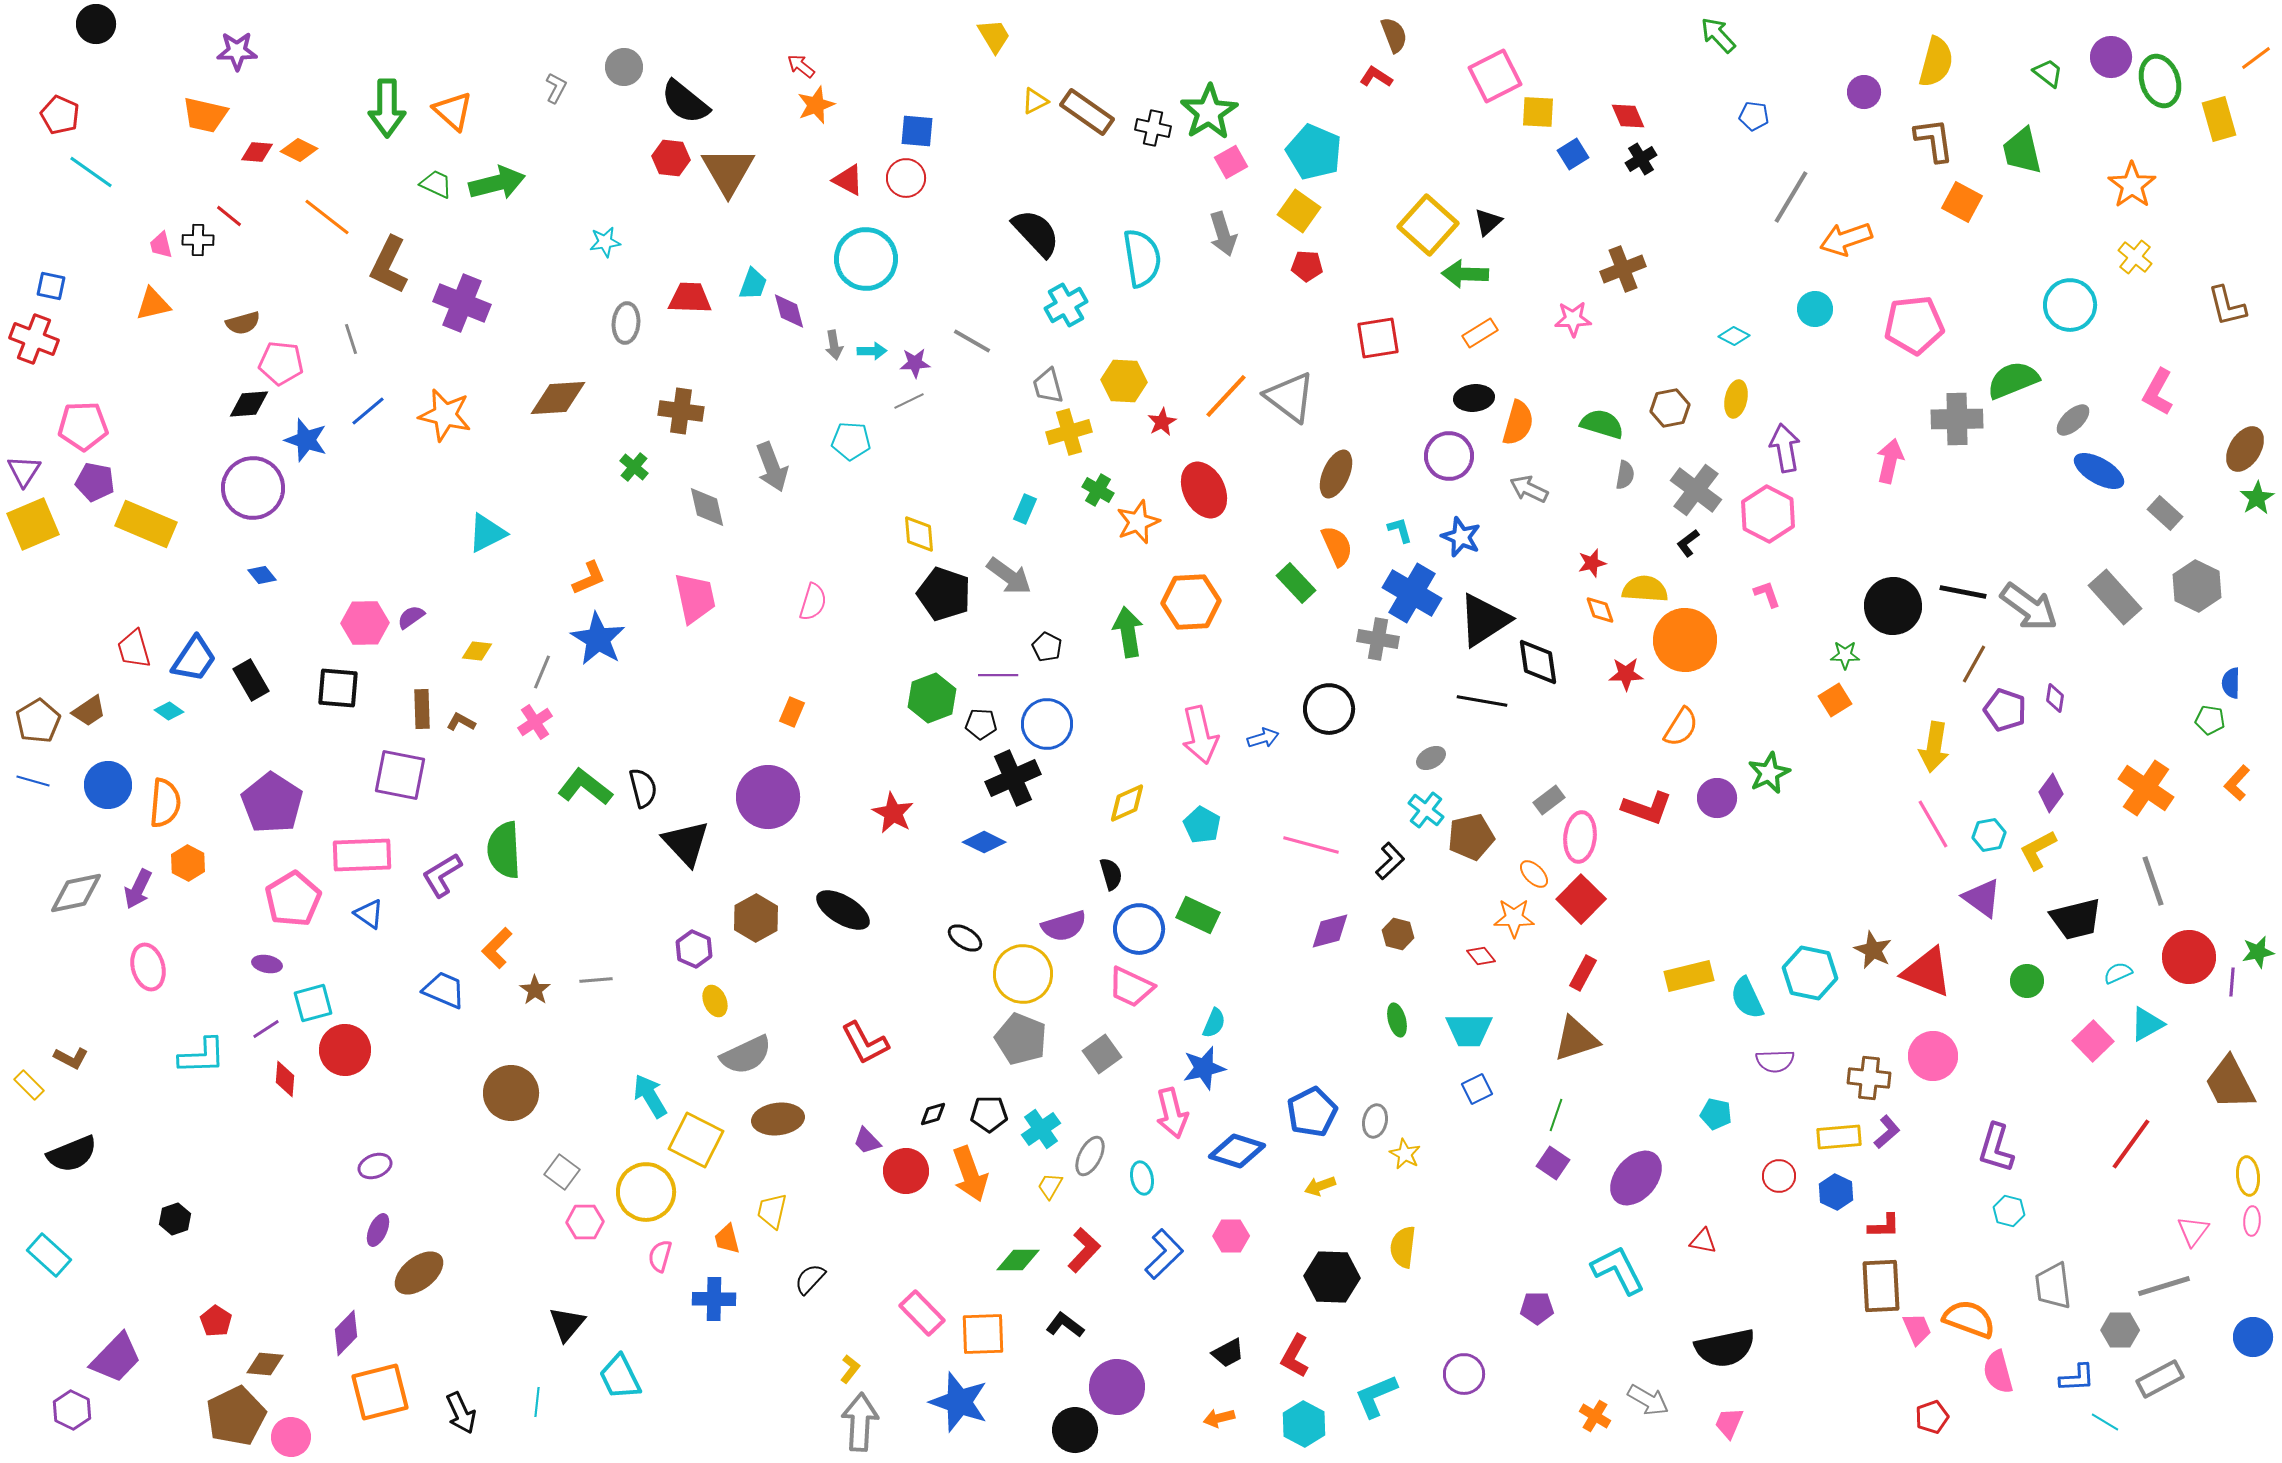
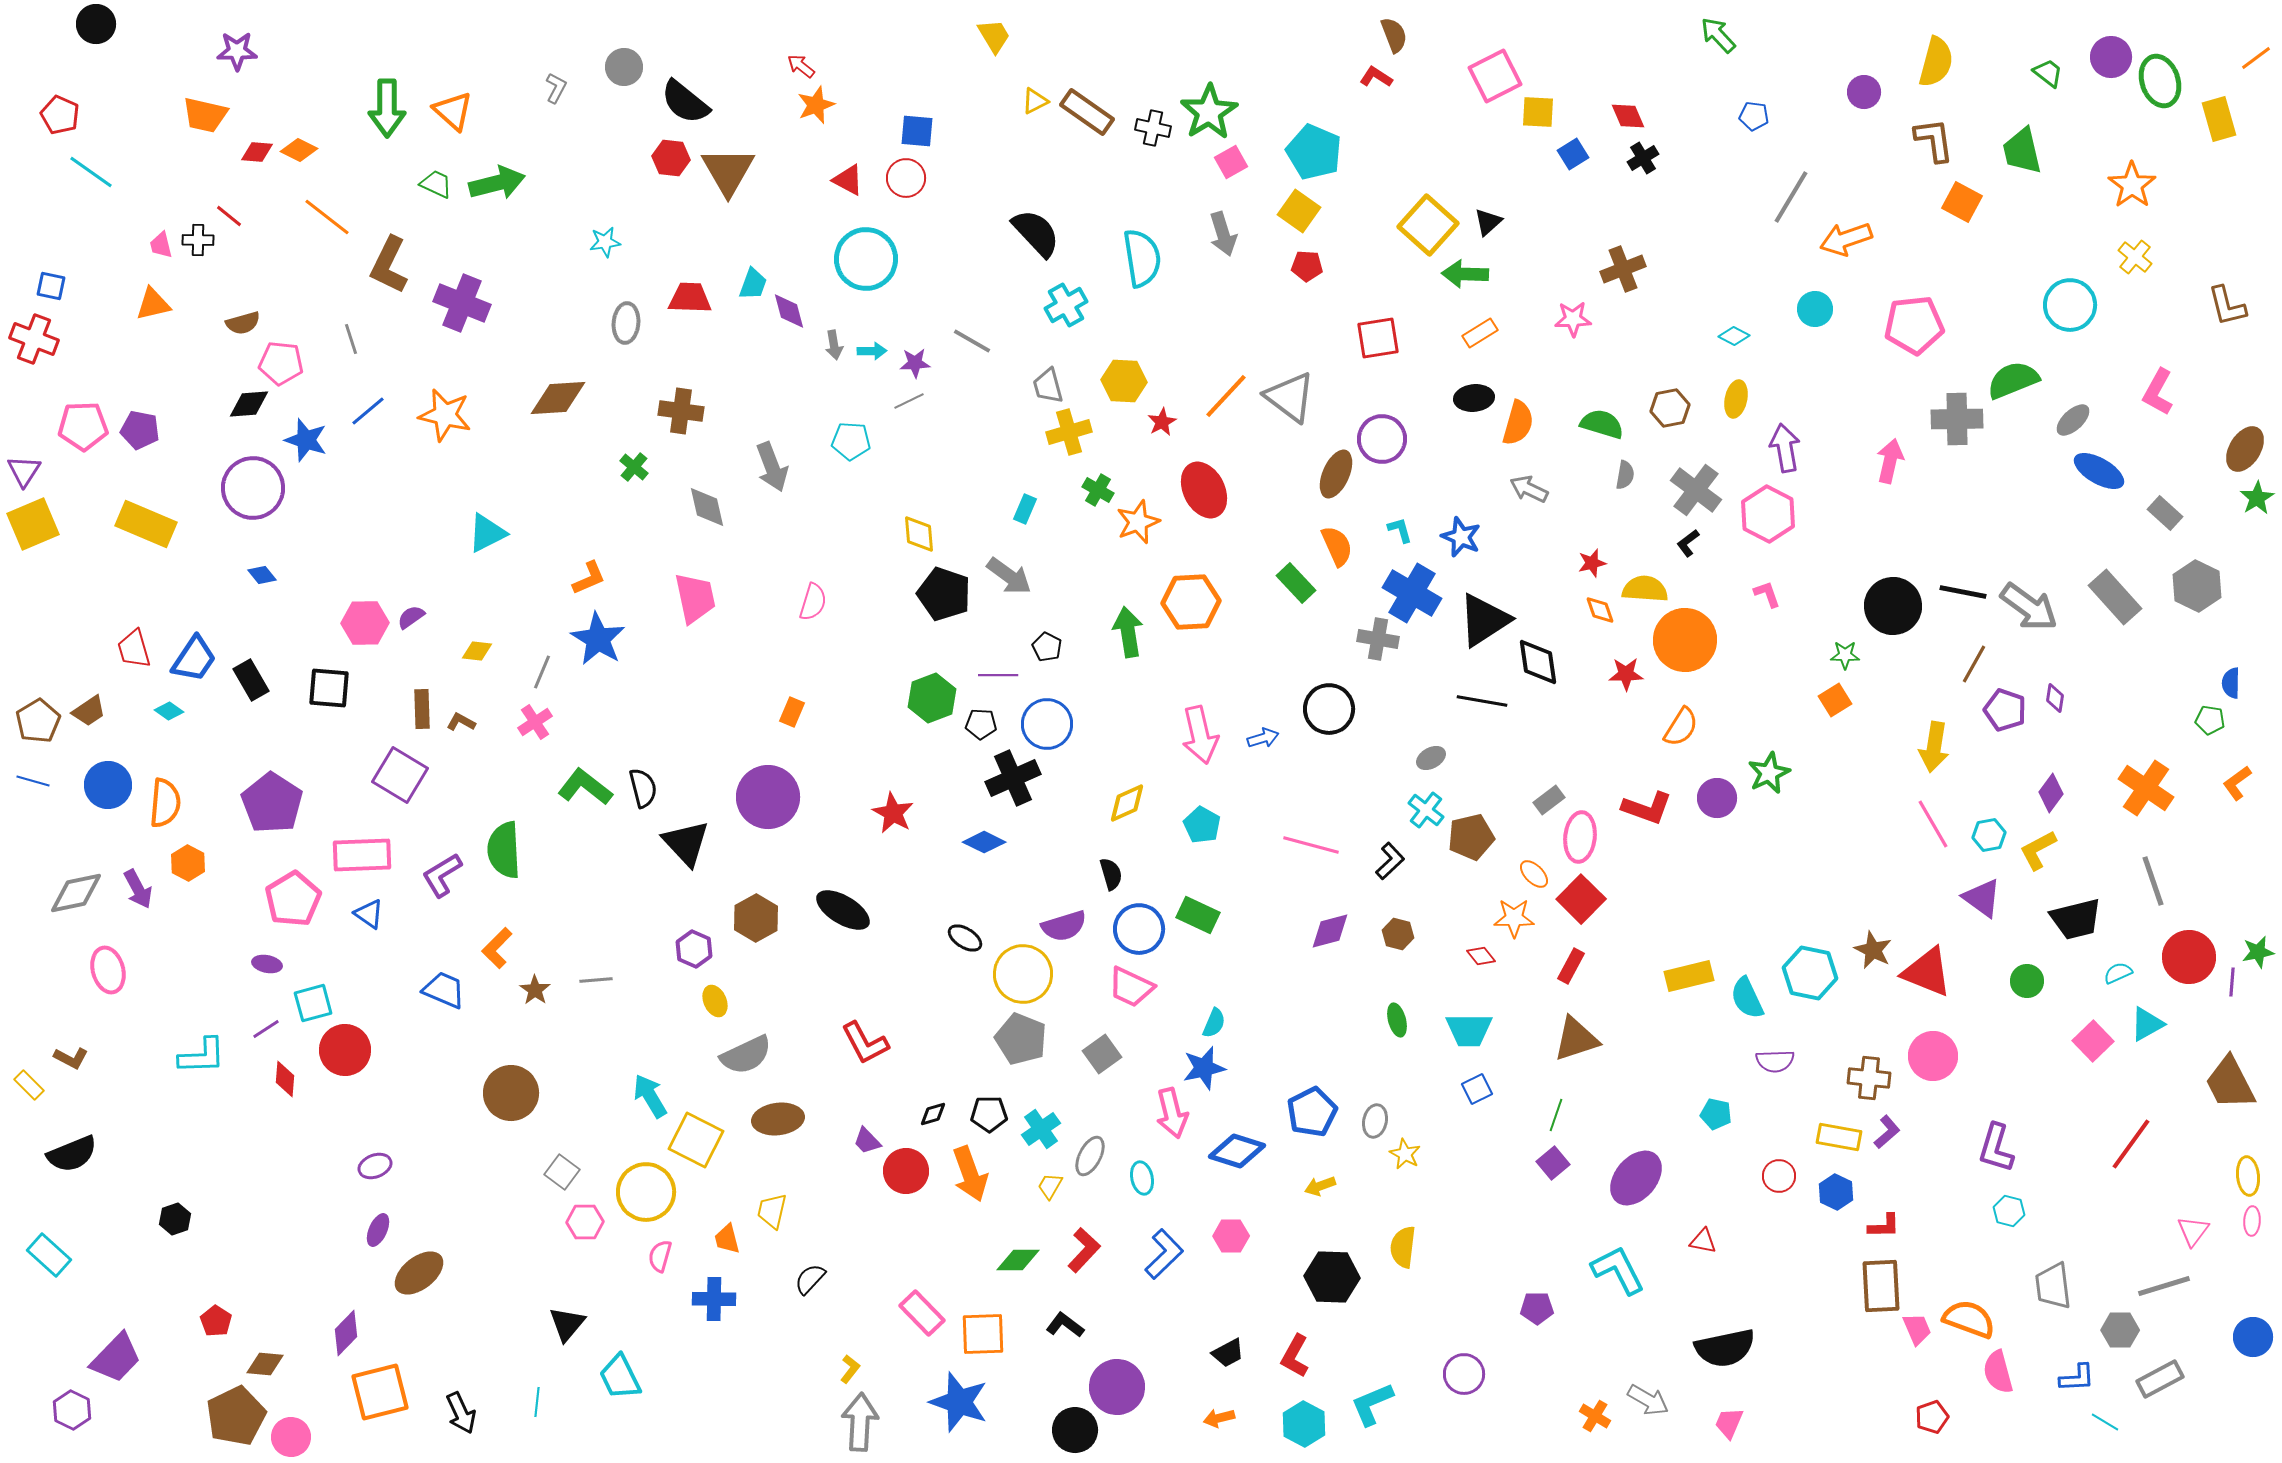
black cross at (1641, 159): moved 2 px right, 1 px up
purple circle at (1449, 456): moved 67 px left, 17 px up
purple pentagon at (95, 482): moved 45 px right, 52 px up
black square at (338, 688): moved 9 px left
purple square at (400, 775): rotated 20 degrees clockwise
orange L-shape at (2237, 783): rotated 12 degrees clockwise
purple arrow at (138, 889): rotated 54 degrees counterclockwise
pink ellipse at (148, 967): moved 40 px left, 3 px down
red rectangle at (1583, 973): moved 12 px left, 7 px up
yellow rectangle at (1839, 1137): rotated 15 degrees clockwise
purple square at (1553, 1163): rotated 16 degrees clockwise
cyan L-shape at (1376, 1396): moved 4 px left, 8 px down
